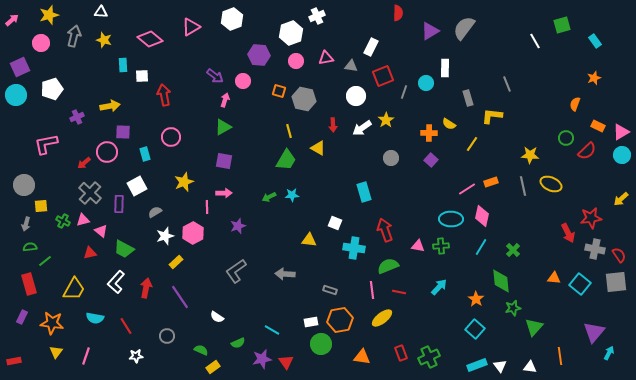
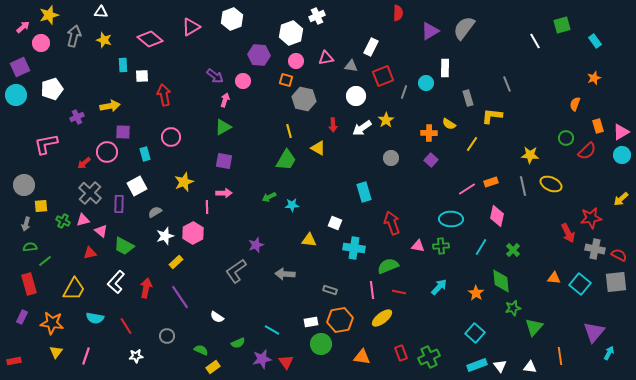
pink arrow at (12, 20): moved 11 px right, 7 px down
orange square at (279, 91): moved 7 px right, 11 px up
orange rectangle at (598, 126): rotated 48 degrees clockwise
cyan star at (292, 195): moved 10 px down
pink diamond at (482, 216): moved 15 px right
purple star at (238, 226): moved 18 px right, 19 px down
red arrow at (385, 230): moved 7 px right, 7 px up
green trapezoid at (124, 249): moved 3 px up
red semicircle at (619, 255): rotated 28 degrees counterclockwise
orange star at (476, 299): moved 6 px up
cyan square at (475, 329): moved 4 px down
